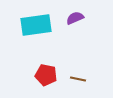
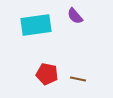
purple semicircle: moved 2 px up; rotated 108 degrees counterclockwise
red pentagon: moved 1 px right, 1 px up
